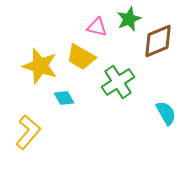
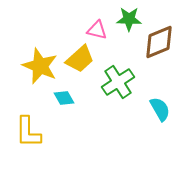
green star: rotated 25 degrees clockwise
pink triangle: moved 3 px down
brown diamond: moved 1 px right, 1 px down
yellow trapezoid: moved 1 px left, 2 px down; rotated 72 degrees counterclockwise
yellow star: rotated 6 degrees clockwise
cyan semicircle: moved 6 px left, 4 px up
yellow L-shape: rotated 140 degrees clockwise
